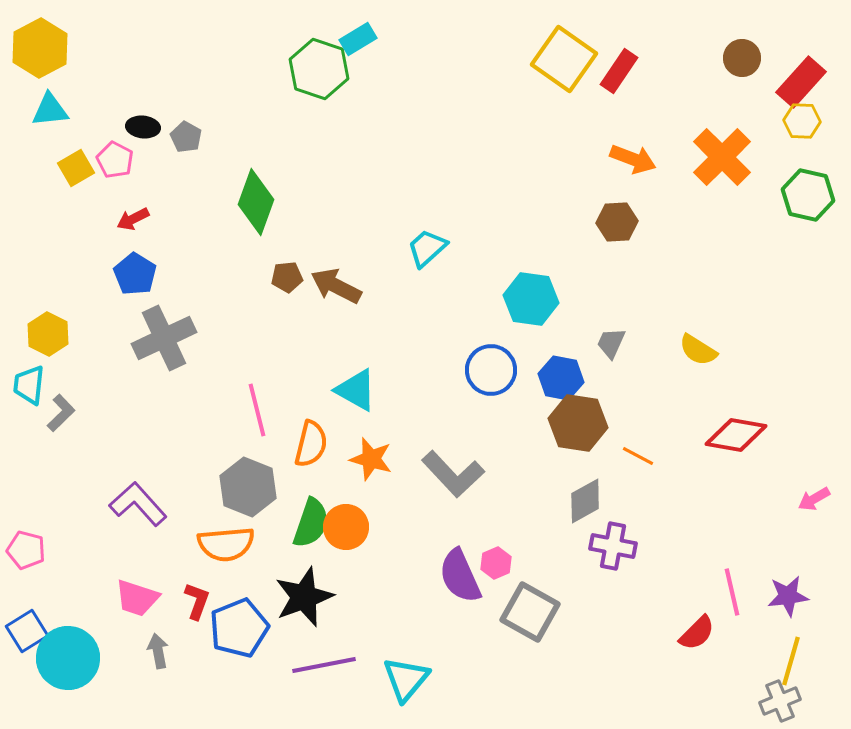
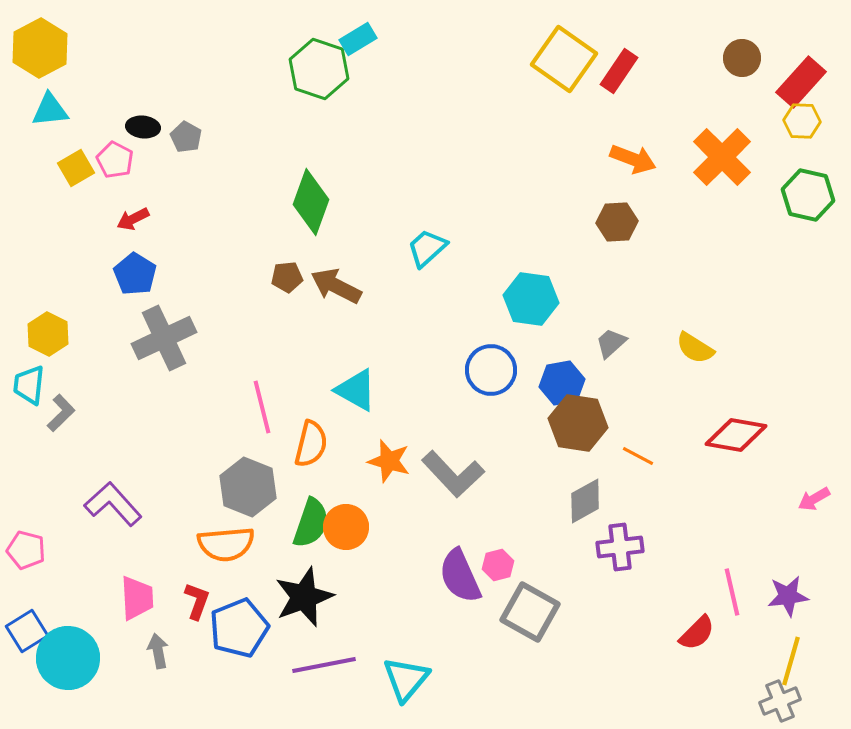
green diamond at (256, 202): moved 55 px right
gray trapezoid at (611, 343): rotated 24 degrees clockwise
yellow semicircle at (698, 350): moved 3 px left, 2 px up
blue hexagon at (561, 378): moved 1 px right, 5 px down; rotated 21 degrees counterclockwise
pink line at (257, 410): moved 5 px right, 3 px up
orange star at (371, 459): moved 18 px right, 2 px down
purple L-shape at (138, 504): moved 25 px left
purple cross at (613, 546): moved 7 px right, 1 px down; rotated 18 degrees counterclockwise
pink hexagon at (496, 563): moved 2 px right, 2 px down; rotated 8 degrees clockwise
pink trapezoid at (137, 598): rotated 111 degrees counterclockwise
